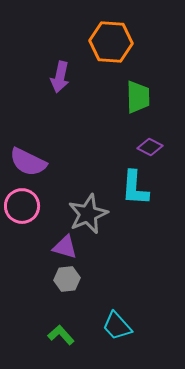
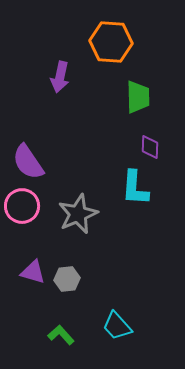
purple diamond: rotated 65 degrees clockwise
purple semicircle: rotated 30 degrees clockwise
gray star: moved 10 px left
purple triangle: moved 32 px left, 25 px down
